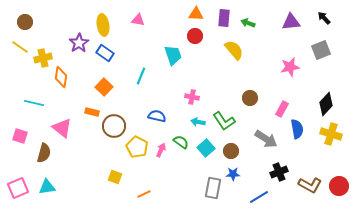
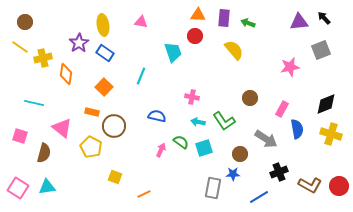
orange triangle at (196, 14): moved 2 px right, 1 px down
pink triangle at (138, 20): moved 3 px right, 2 px down
purple triangle at (291, 22): moved 8 px right
cyan trapezoid at (173, 55): moved 3 px up
orange diamond at (61, 77): moved 5 px right, 3 px up
black diamond at (326, 104): rotated 25 degrees clockwise
yellow pentagon at (137, 147): moved 46 px left
cyan square at (206, 148): moved 2 px left; rotated 24 degrees clockwise
brown circle at (231, 151): moved 9 px right, 3 px down
pink square at (18, 188): rotated 35 degrees counterclockwise
